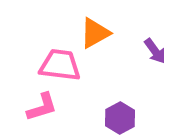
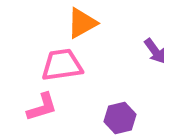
orange triangle: moved 13 px left, 10 px up
pink trapezoid: moved 2 px right; rotated 15 degrees counterclockwise
purple hexagon: rotated 16 degrees clockwise
